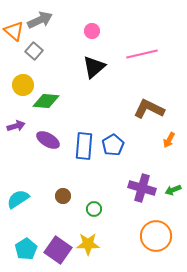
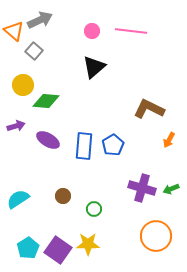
pink line: moved 11 px left, 23 px up; rotated 20 degrees clockwise
green arrow: moved 2 px left, 1 px up
cyan pentagon: moved 2 px right, 1 px up
